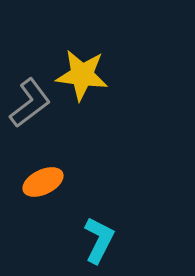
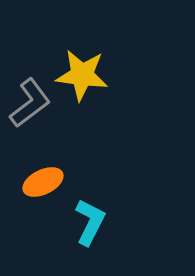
cyan L-shape: moved 9 px left, 18 px up
